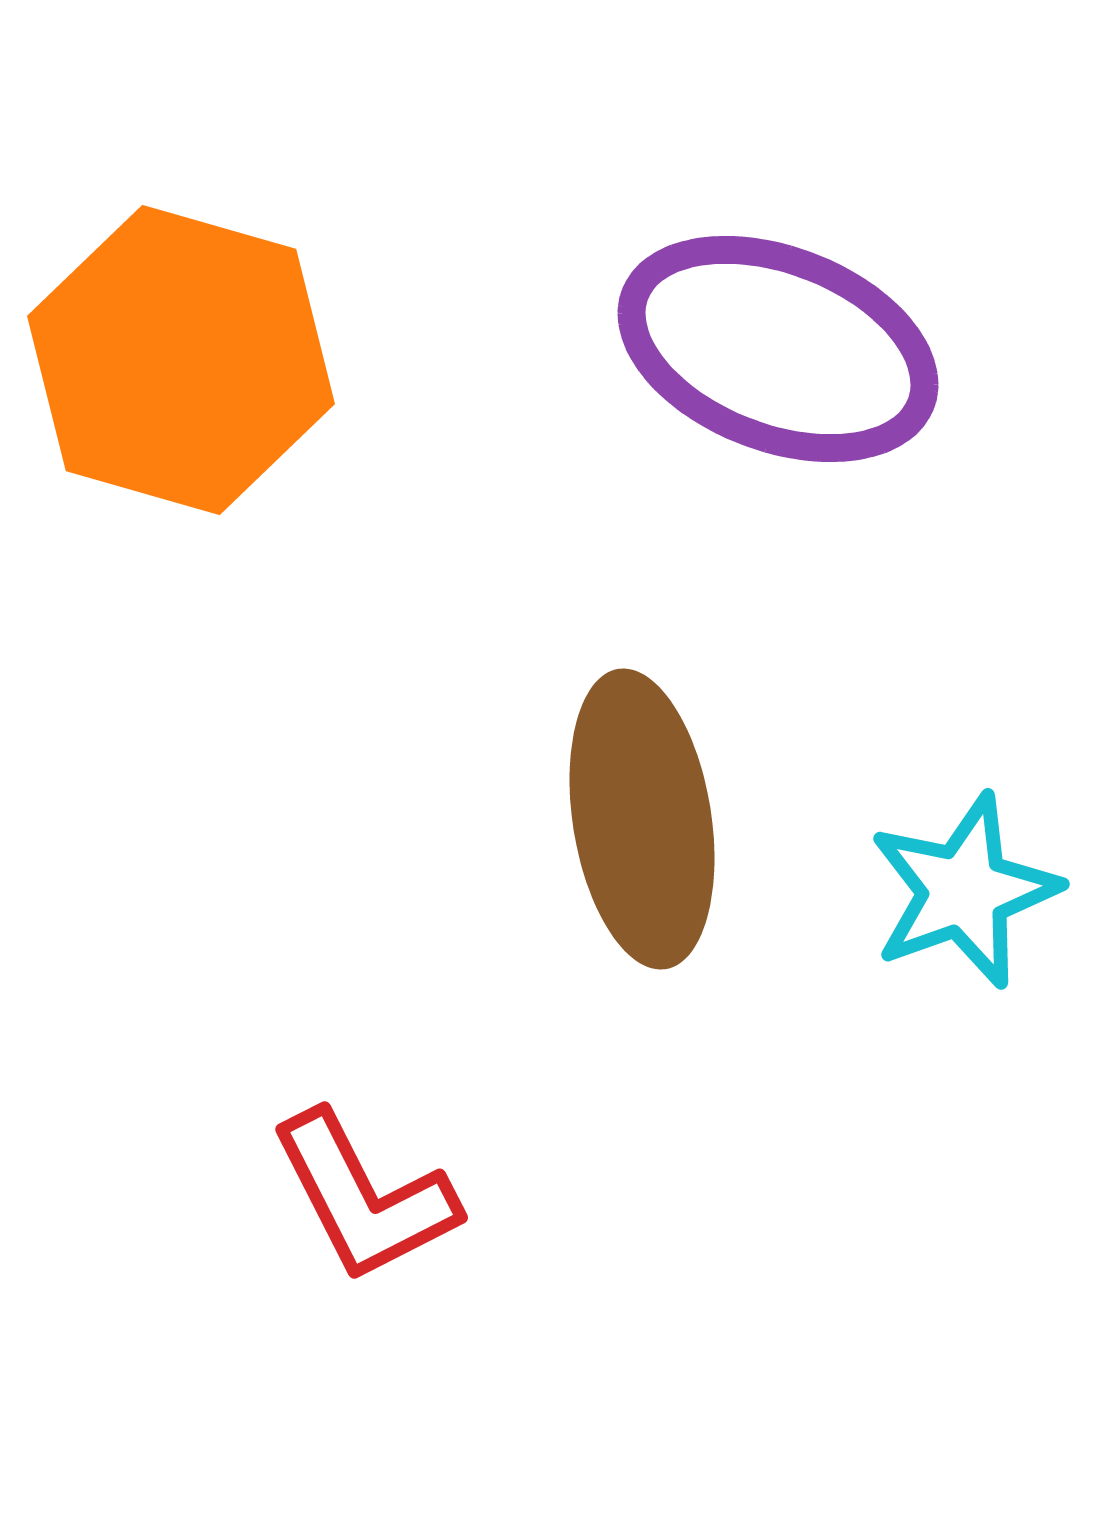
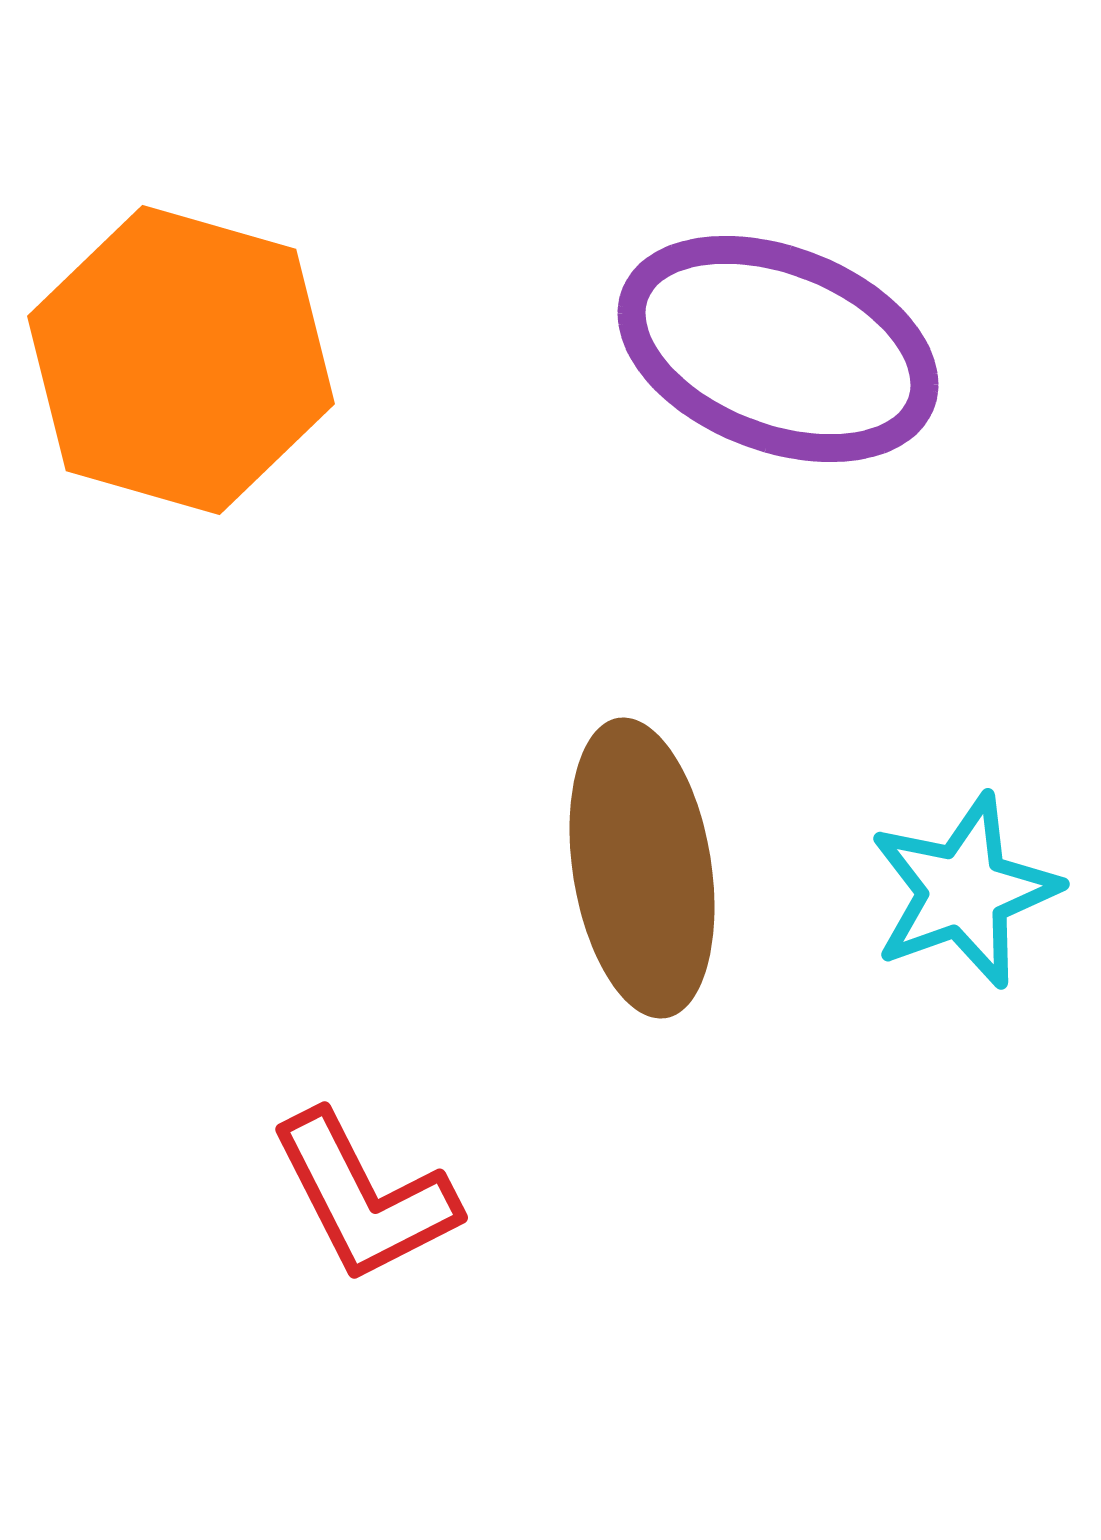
brown ellipse: moved 49 px down
